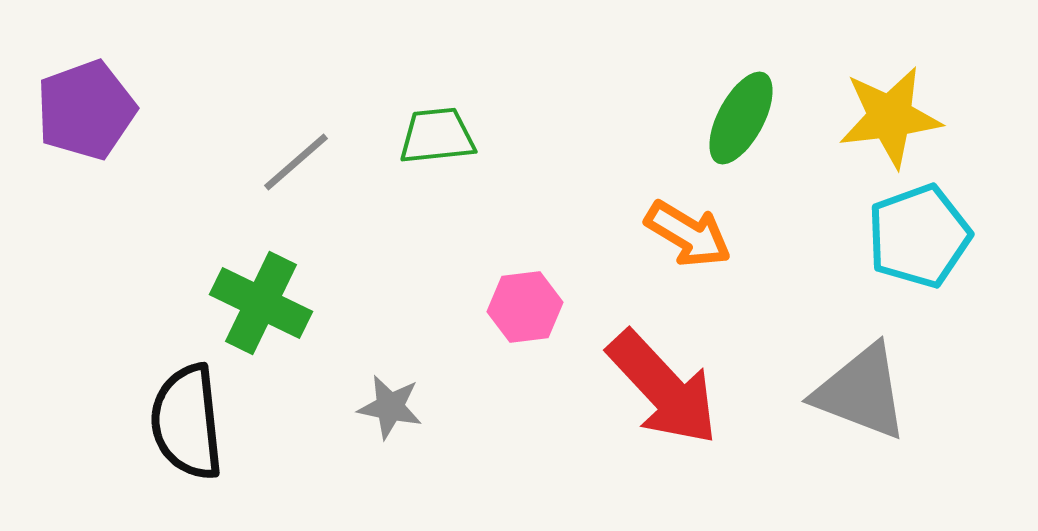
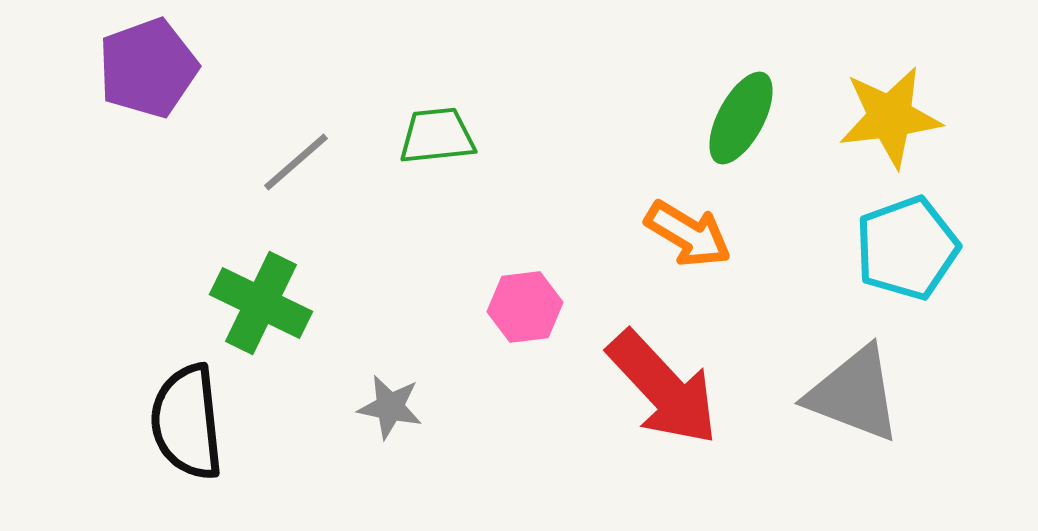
purple pentagon: moved 62 px right, 42 px up
cyan pentagon: moved 12 px left, 12 px down
gray triangle: moved 7 px left, 2 px down
